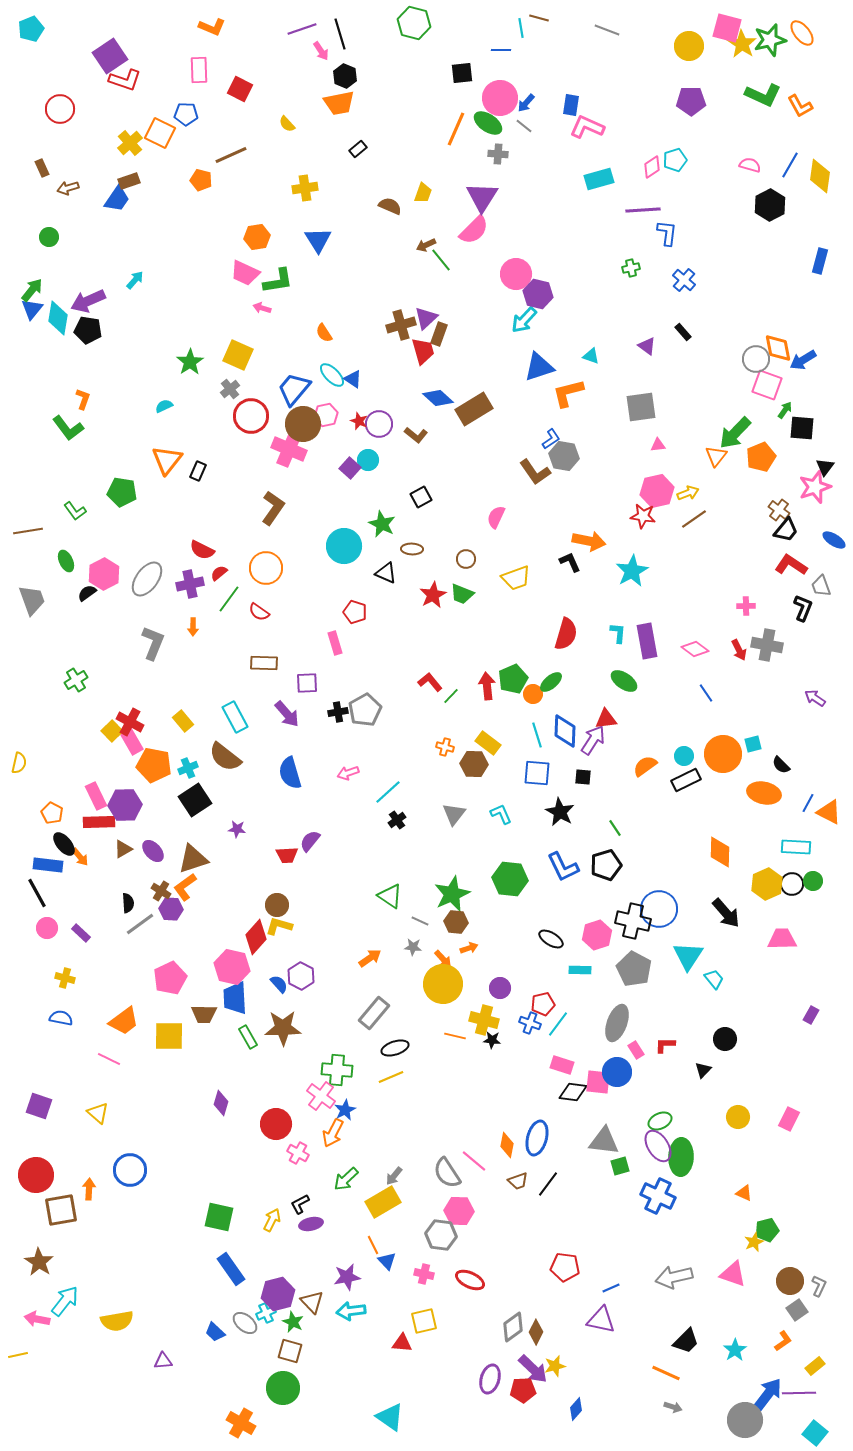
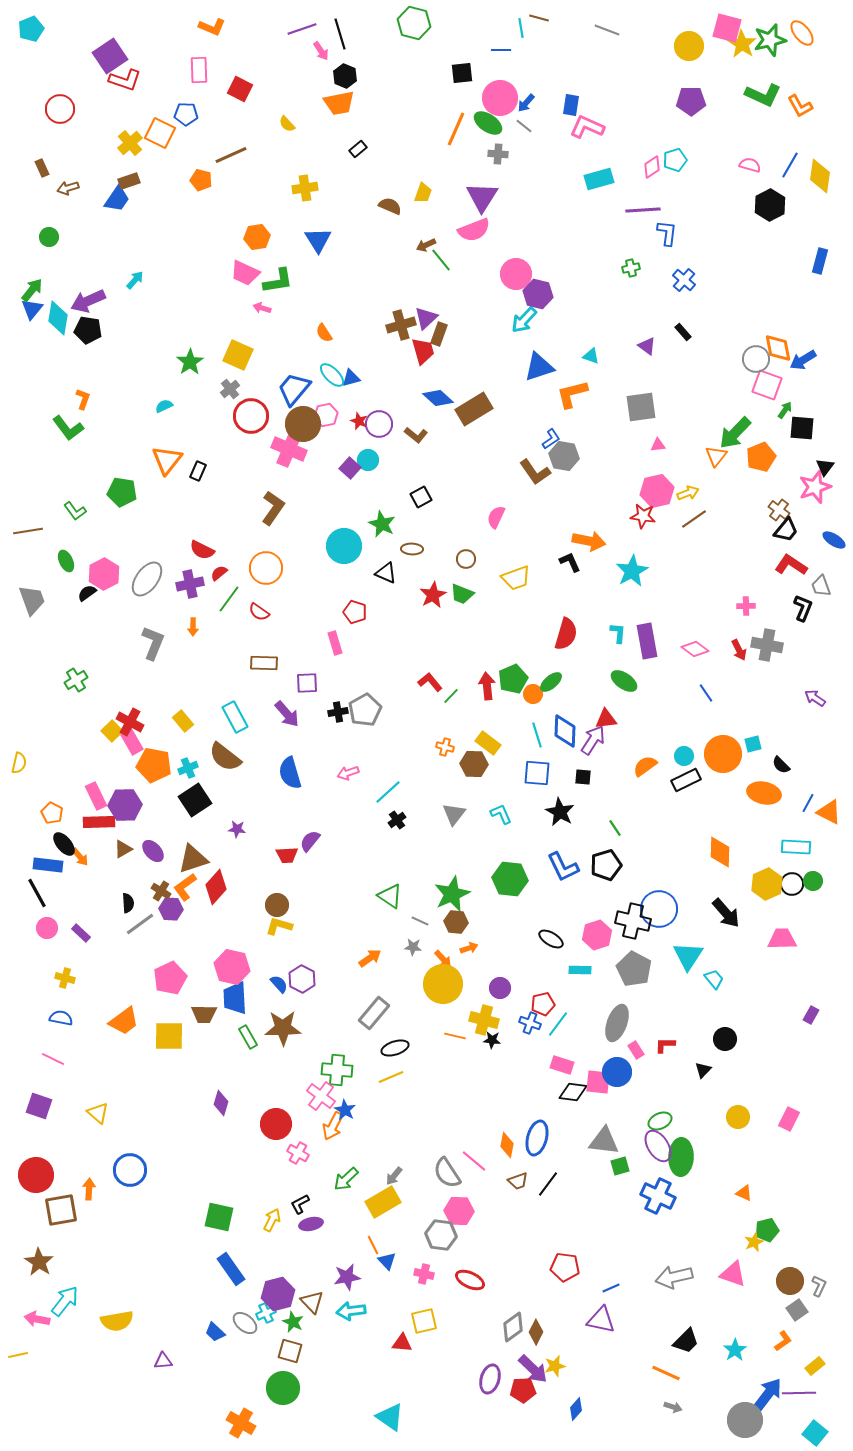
pink semicircle at (474, 230): rotated 24 degrees clockwise
blue triangle at (353, 379): moved 2 px left, 1 px up; rotated 48 degrees counterclockwise
orange L-shape at (568, 393): moved 4 px right, 1 px down
red diamond at (256, 937): moved 40 px left, 50 px up
purple hexagon at (301, 976): moved 1 px right, 3 px down
pink line at (109, 1059): moved 56 px left
blue star at (345, 1110): rotated 15 degrees counterclockwise
orange arrow at (333, 1133): moved 7 px up
